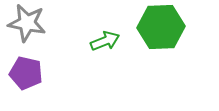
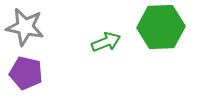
gray star: moved 2 px left, 4 px down
green arrow: moved 1 px right, 1 px down
